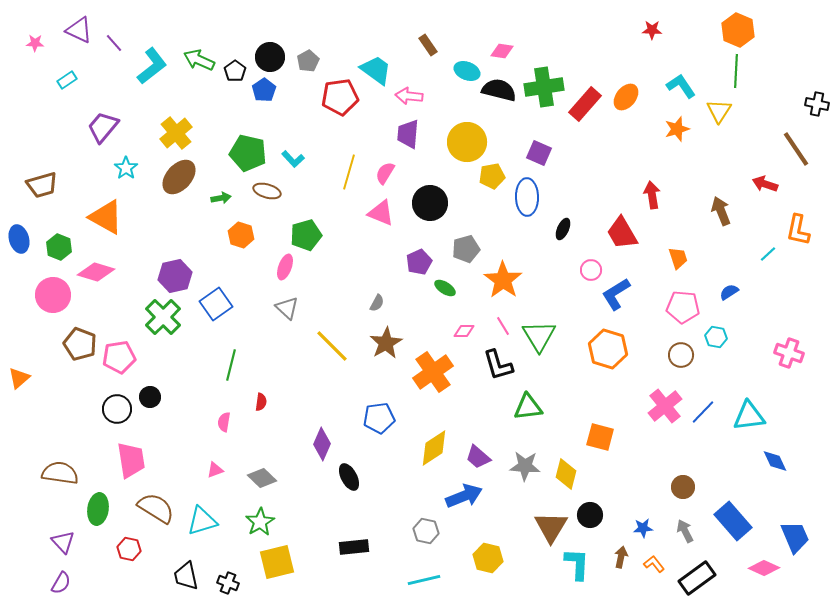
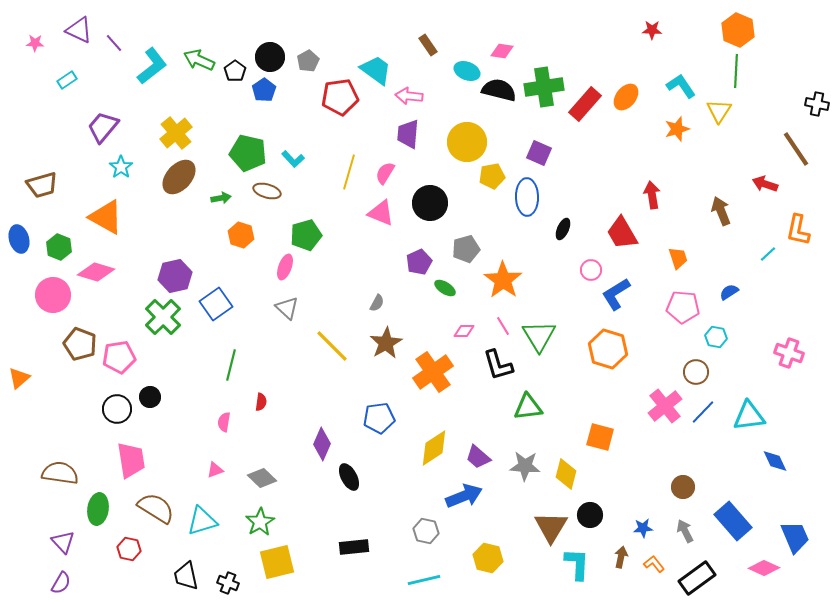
cyan star at (126, 168): moved 5 px left, 1 px up
brown circle at (681, 355): moved 15 px right, 17 px down
